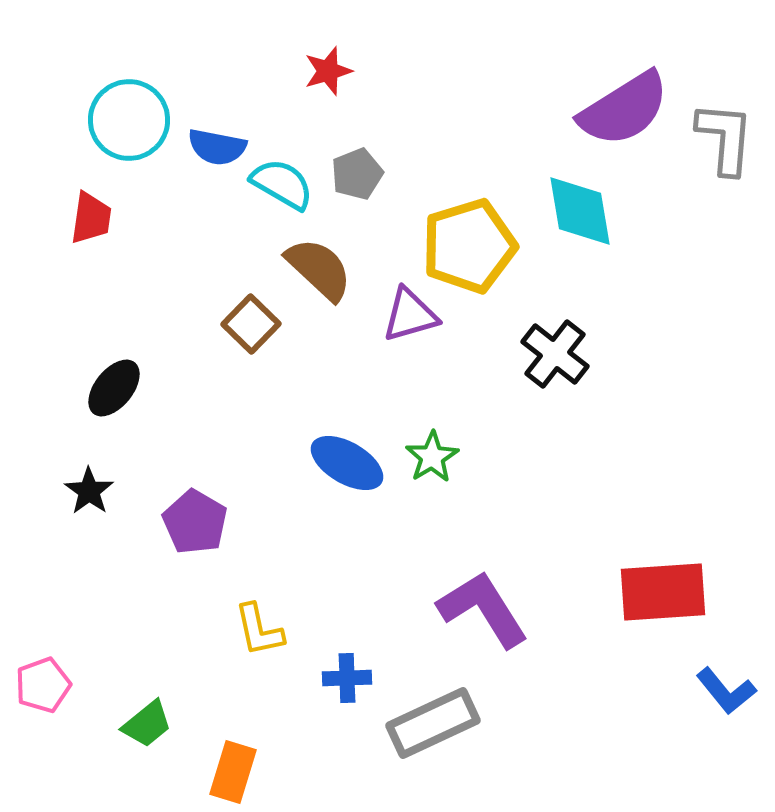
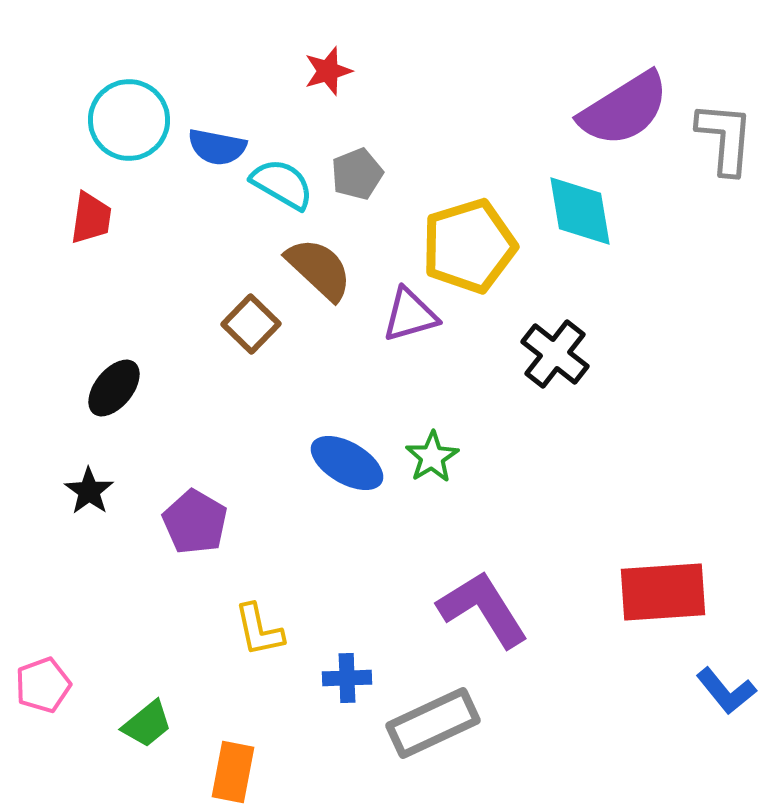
orange rectangle: rotated 6 degrees counterclockwise
